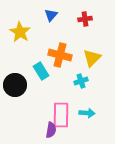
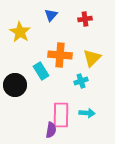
orange cross: rotated 10 degrees counterclockwise
